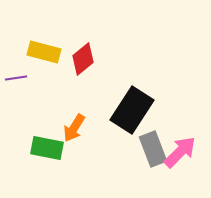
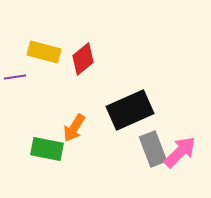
purple line: moved 1 px left, 1 px up
black rectangle: moved 2 px left; rotated 33 degrees clockwise
green rectangle: moved 1 px down
